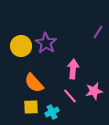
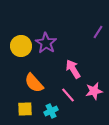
pink arrow: rotated 36 degrees counterclockwise
pink line: moved 2 px left, 1 px up
yellow square: moved 6 px left, 2 px down
cyan cross: moved 1 px left, 1 px up
